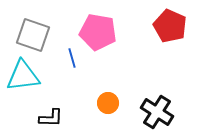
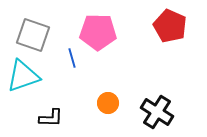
pink pentagon: rotated 9 degrees counterclockwise
cyan triangle: rotated 12 degrees counterclockwise
